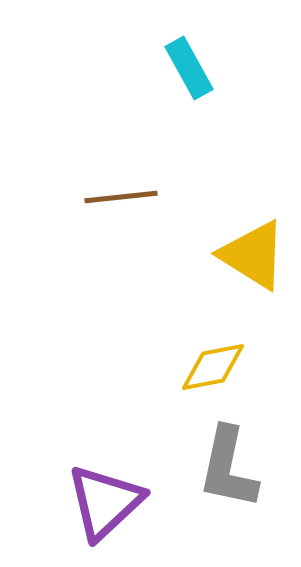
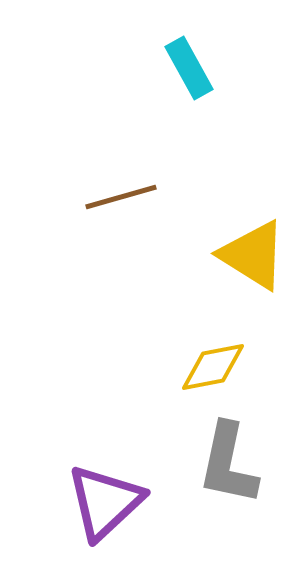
brown line: rotated 10 degrees counterclockwise
gray L-shape: moved 4 px up
